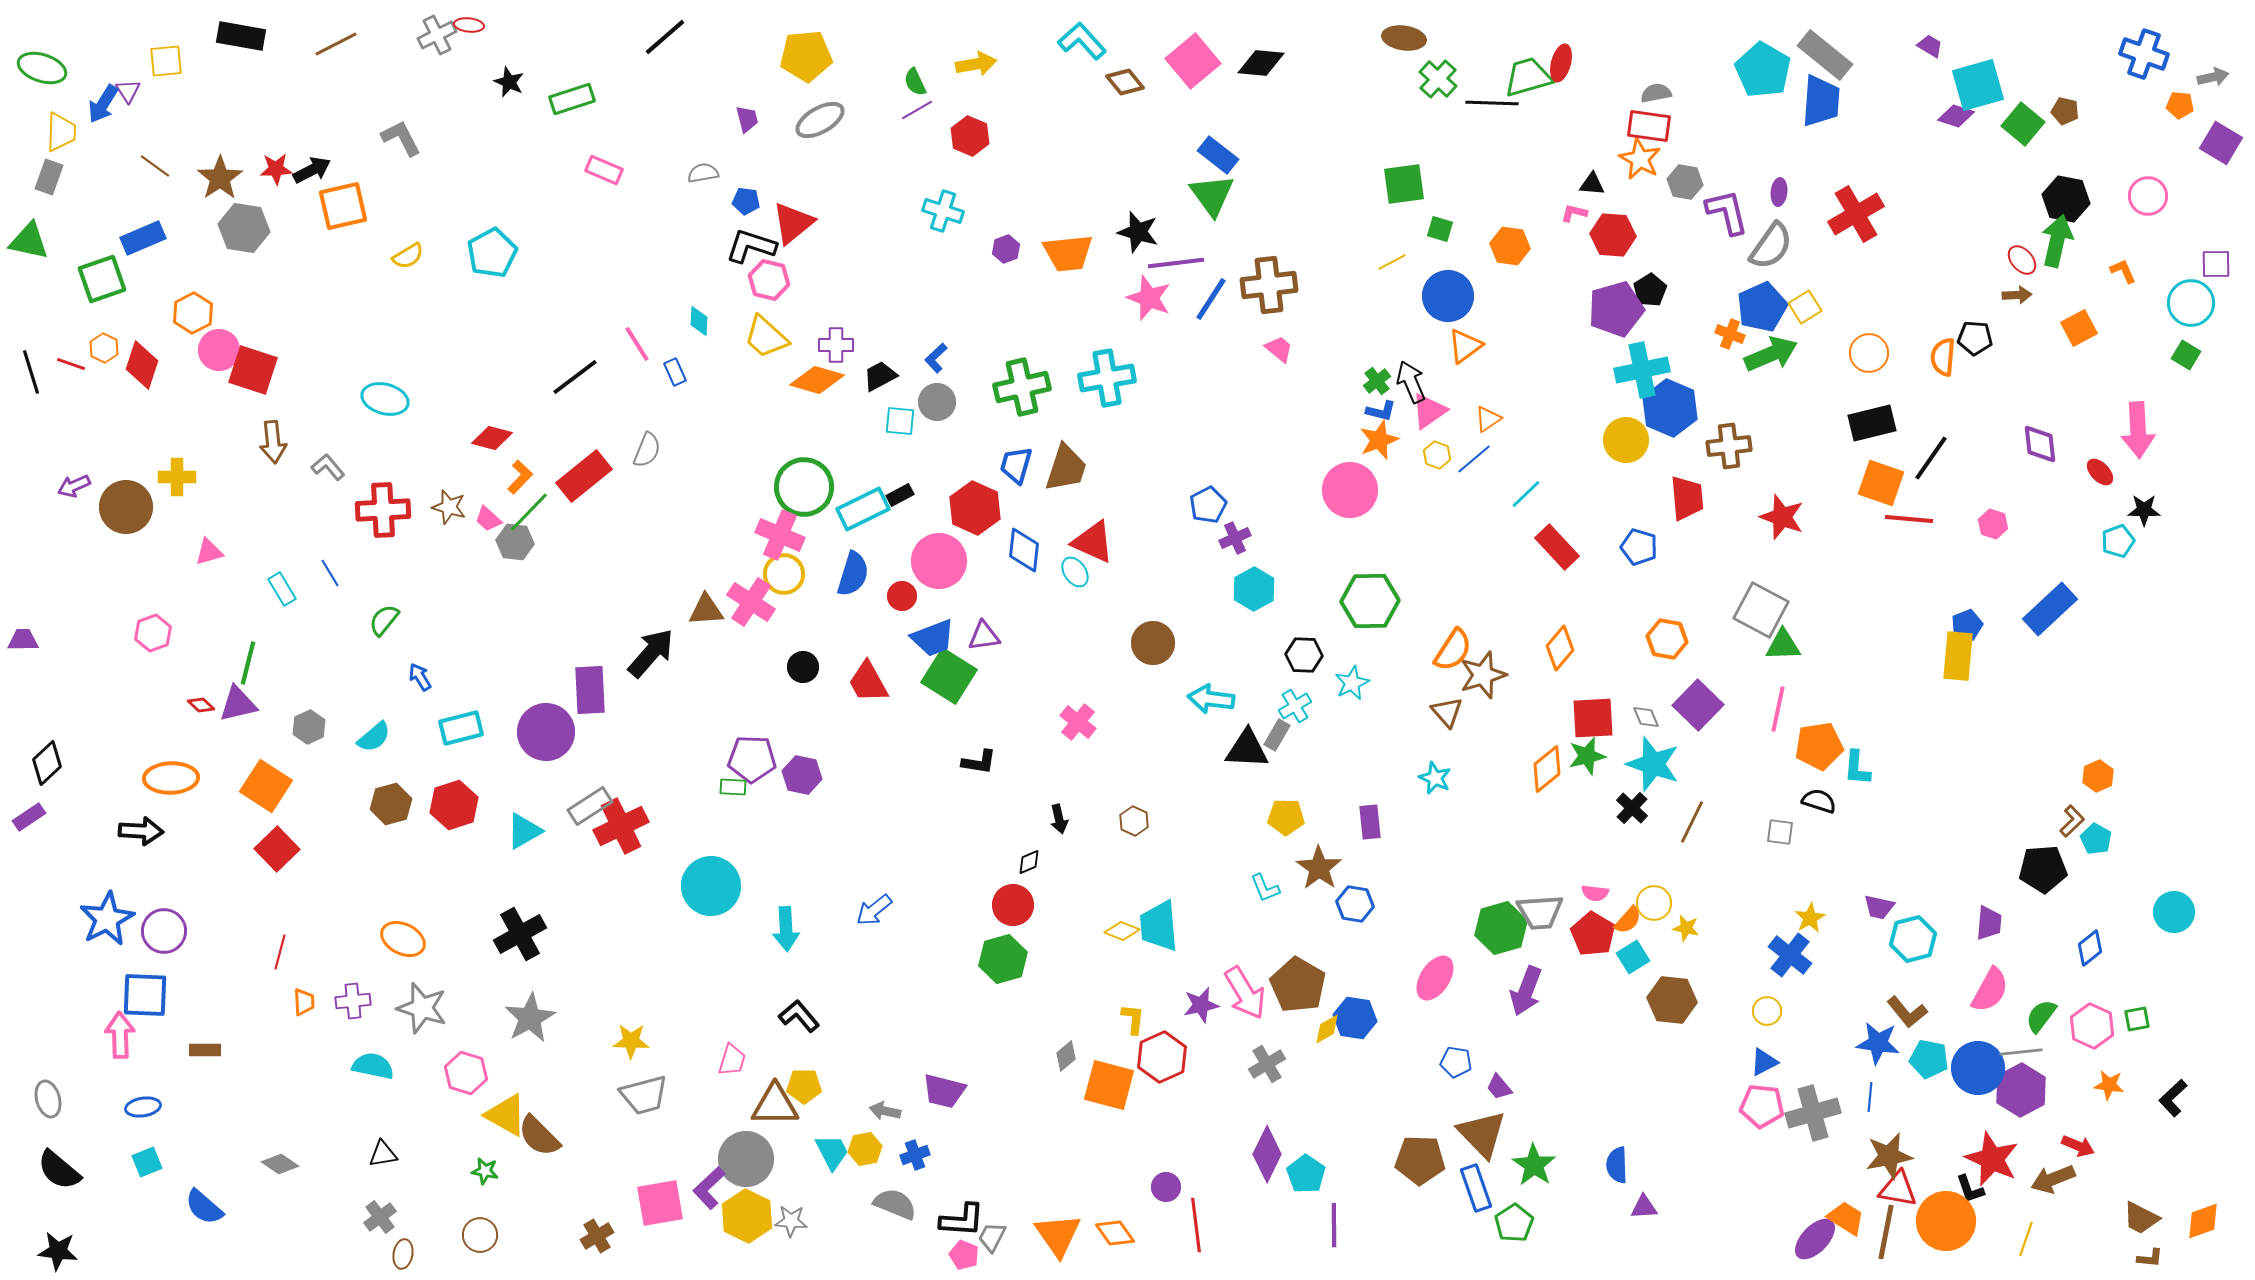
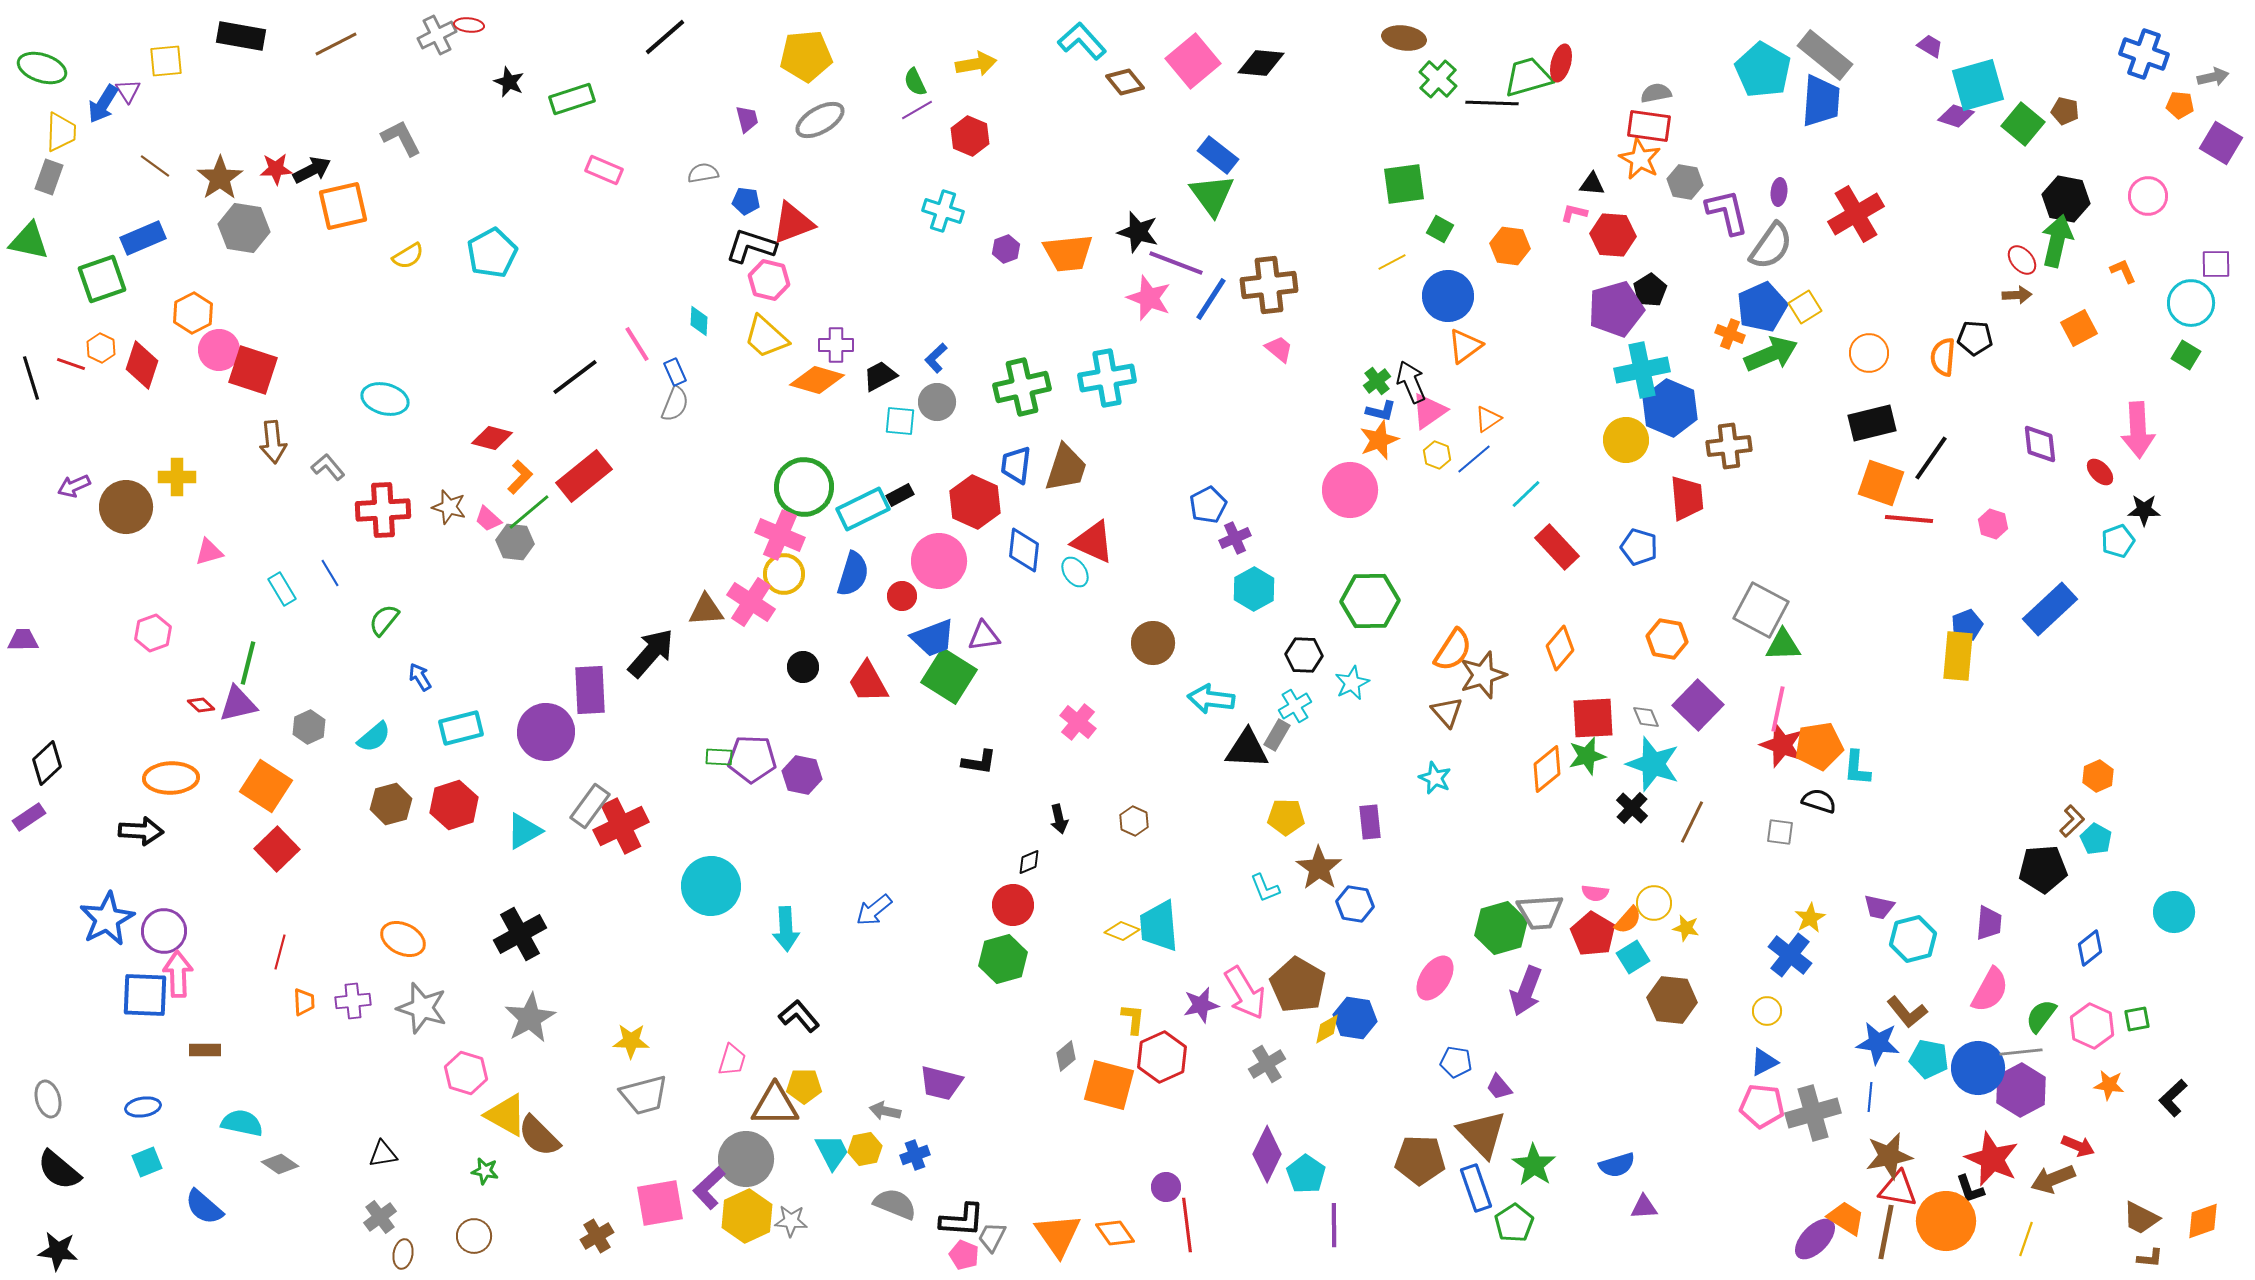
red triangle at (793, 223): rotated 18 degrees clockwise
green square at (1440, 229): rotated 12 degrees clockwise
purple line at (1176, 263): rotated 28 degrees clockwise
orange hexagon at (104, 348): moved 3 px left
black line at (31, 372): moved 6 px down
gray semicircle at (647, 450): moved 28 px right, 46 px up
blue trapezoid at (1016, 465): rotated 9 degrees counterclockwise
red hexagon at (975, 508): moved 6 px up
green line at (529, 512): rotated 6 degrees clockwise
red star at (1782, 517): moved 228 px down
green rectangle at (733, 787): moved 14 px left, 30 px up
gray rectangle at (590, 806): rotated 21 degrees counterclockwise
pink arrow at (120, 1035): moved 58 px right, 61 px up
cyan semicircle at (373, 1066): moved 131 px left, 57 px down
purple trapezoid at (944, 1091): moved 3 px left, 8 px up
blue semicircle at (1617, 1165): rotated 105 degrees counterclockwise
yellow hexagon at (747, 1216): rotated 9 degrees clockwise
red line at (1196, 1225): moved 9 px left
brown circle at (480, 1235): moved 6 px left, 1 px down
